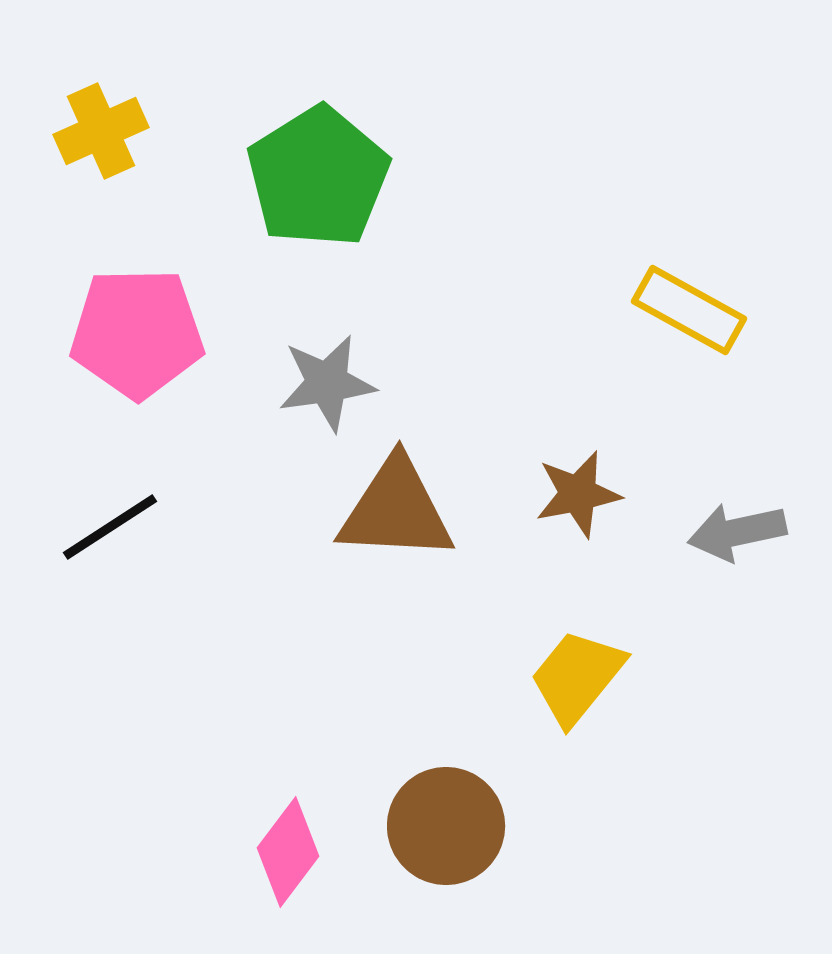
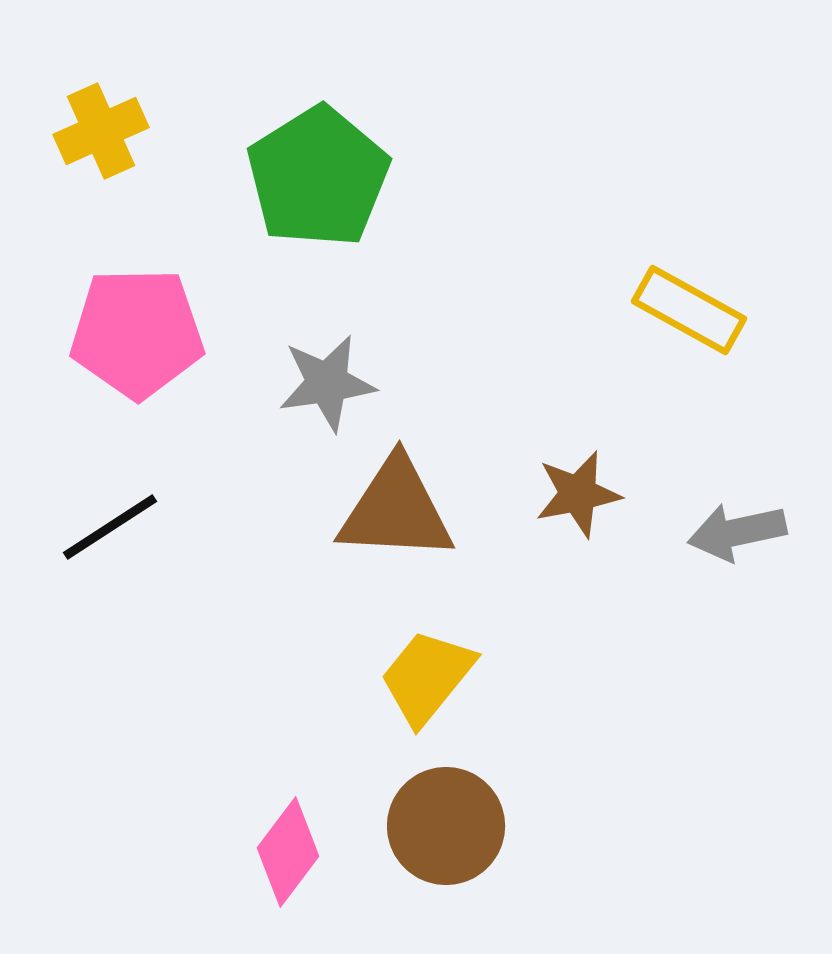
yellow trapezoid: moved 150 px left
